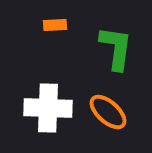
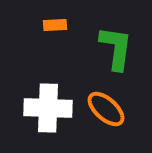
orange ellipse: moved 2 px left, 3 px up
